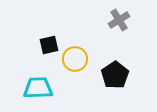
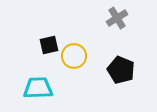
gray cross: moved 2 px left, 2 px up
yellow circle: moved 1 px left, 3 px up
black pentagon: moved 6 px right, 5 px up; rotated 16 degrees counterclockwise
